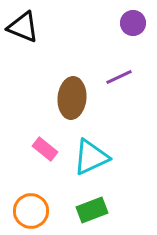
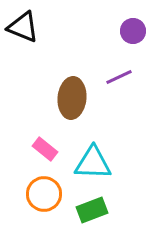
purple circle: moved 8 px down
cyan triangle: moved 2 px right, 6 px down; rotated 27 degrees clockwise
orange circle: moved 13 px right, 17 px up
